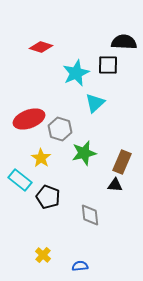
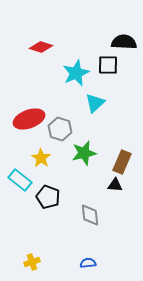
yellow cross: moved 11 px left, 7 px down; rotated 28 degrees clockwise
blue semicircle: moved 8 px right, 3 px up
